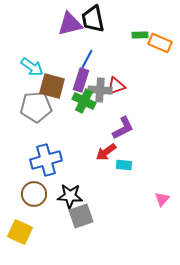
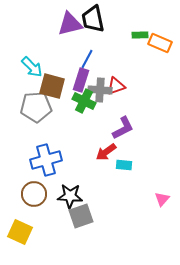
cyan arrow: rotated 10 degrees clockwise
